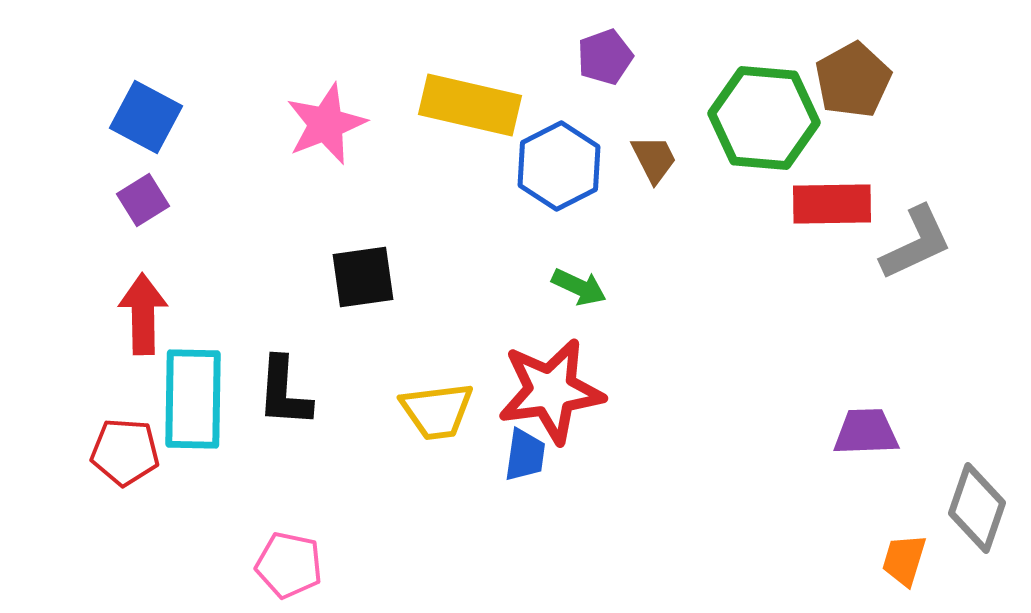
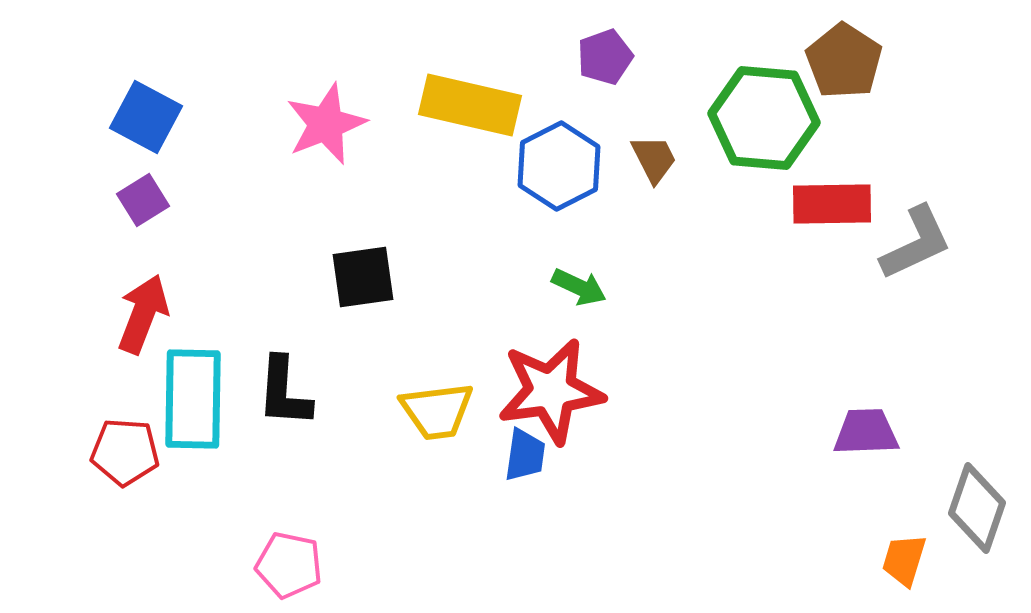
brown pentagon: moved 9 px left, 19 px up; rotated 10 degrees counterclockwise
red arrow: rotated 22 degrees clockwise
